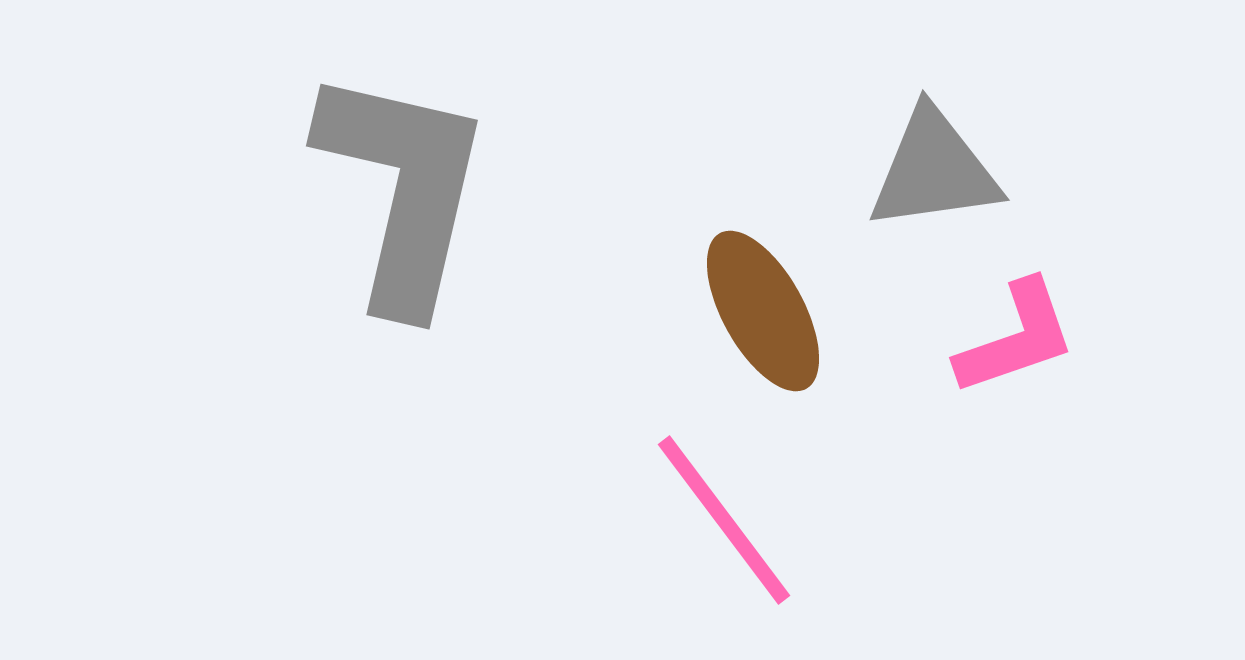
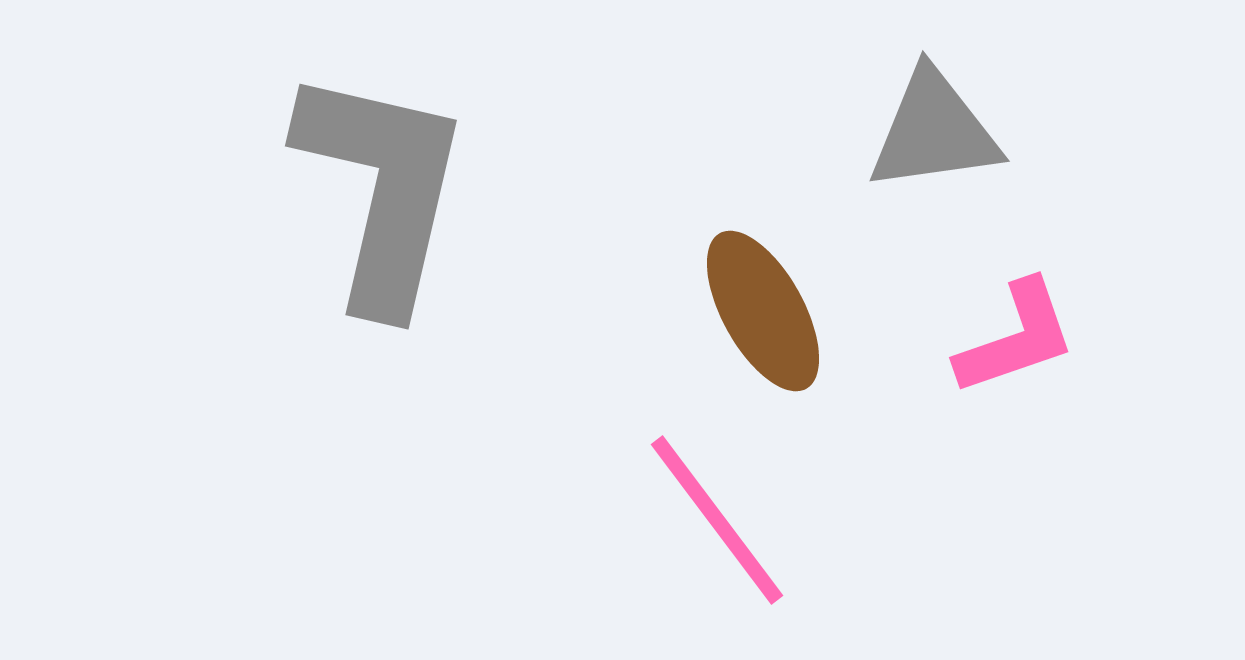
gray triangle: moved 39 px up
gray L-shape: moved 21 px left
pink line: moved 7 px left
